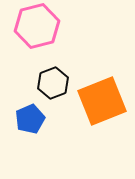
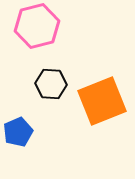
black hexagon: moved 2 px left, 1 px down; rotated 24 degrees clockwise
blue pentagon: moved 12 px left, 13 px down
